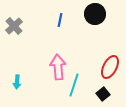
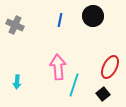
black circle: moved 2 px left, 2 px down
gray cross: moved 1 px right, 1 px up; rotated 24 degrees counterclockwise
